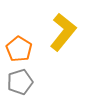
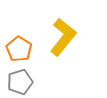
yellow L-shape: moved 5 px down
